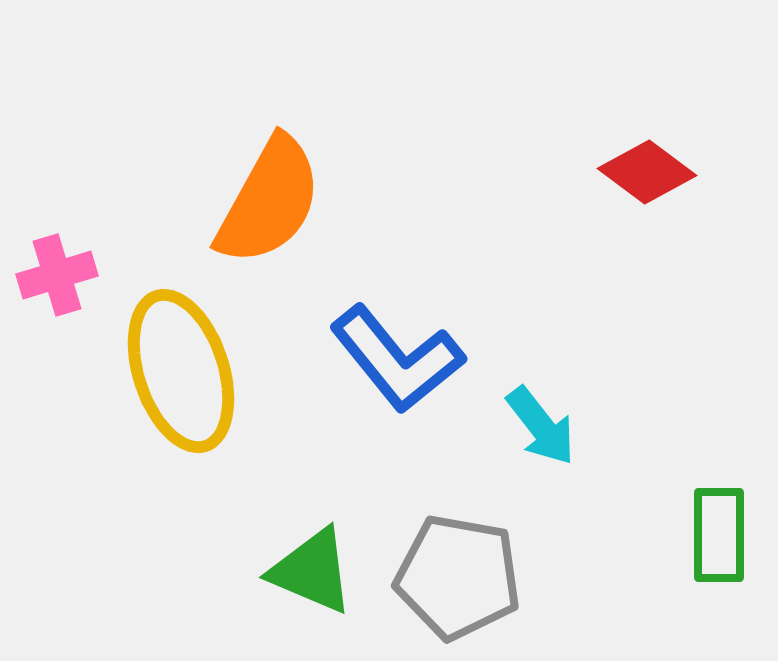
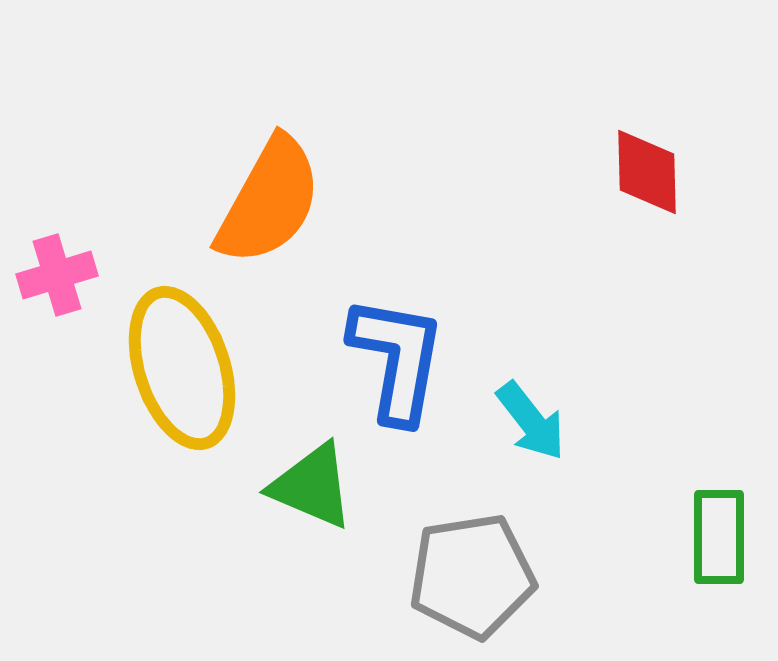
red diamond: rotated 52 degrees clockwise
blue L-shape: rotated 131 degrees counterclockwise
yellow ellipse: moved 1 px right, 3 px up
cyan arrow: moved 10 px left, 5 px up
green rectangle: moved 2 px down
green triangle: moved 85 px up
gray pentagon: moved 14 px right, 1 px up; rotated 19 degrees counterclockwise
